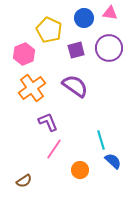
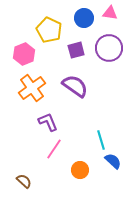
brown semicircle: rotated 105 degrees counterclockwise
